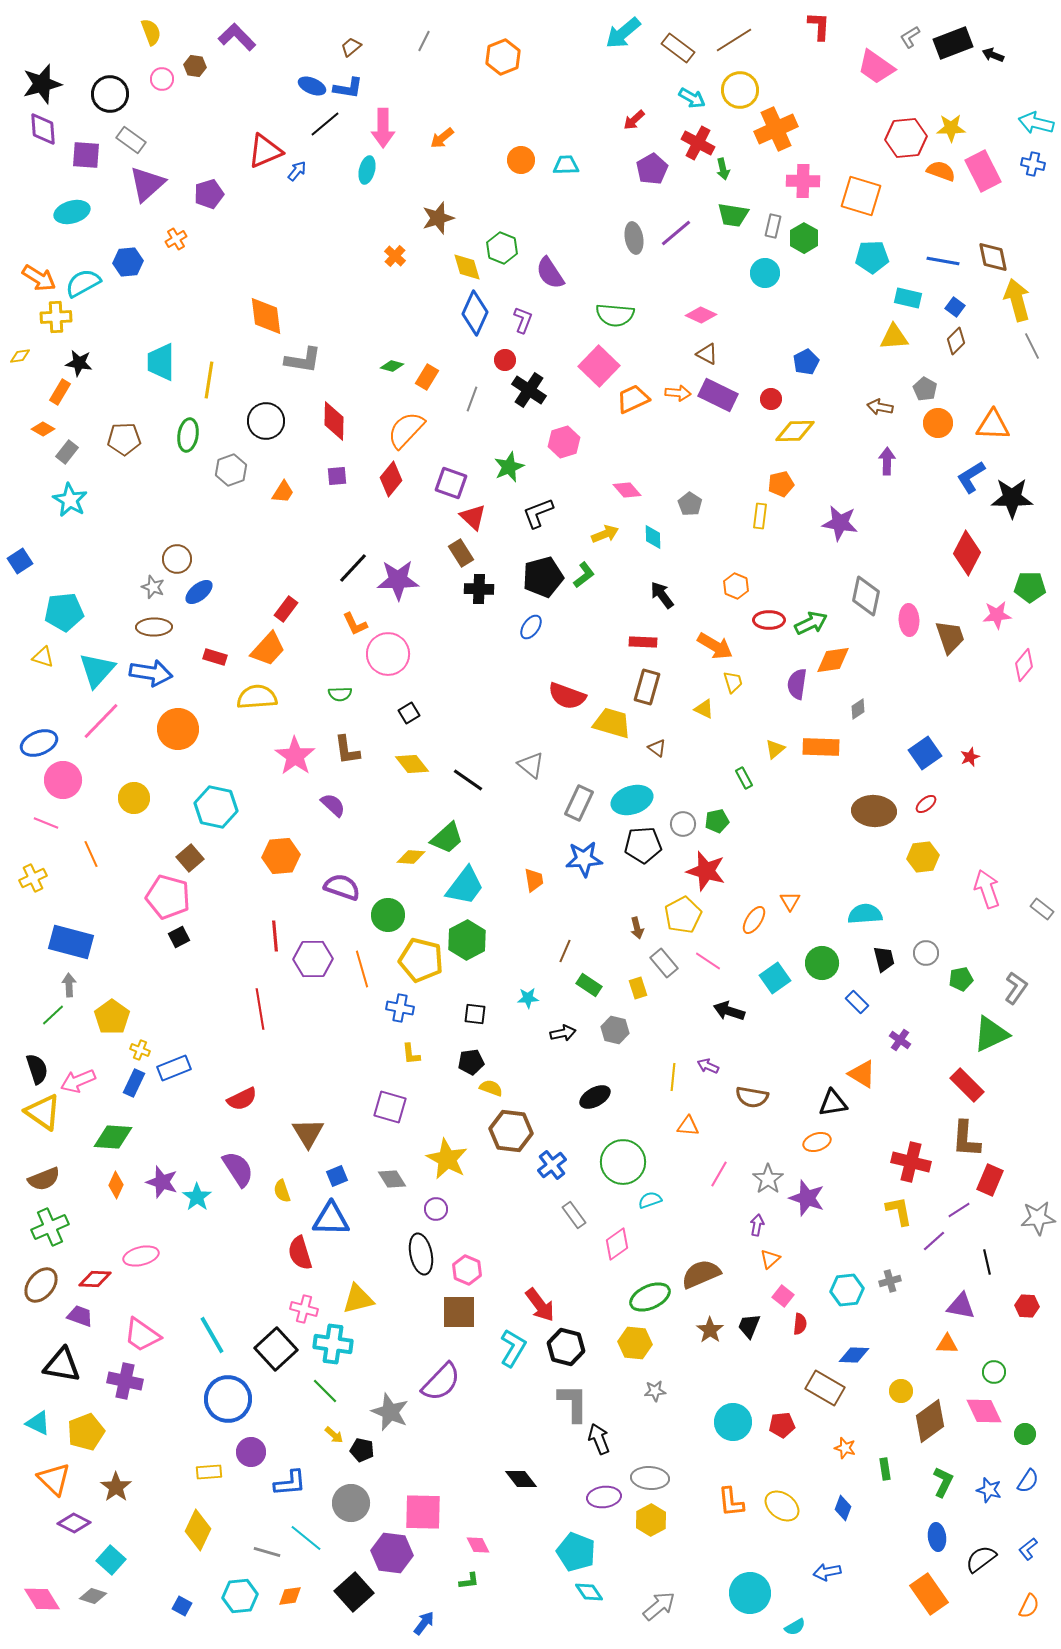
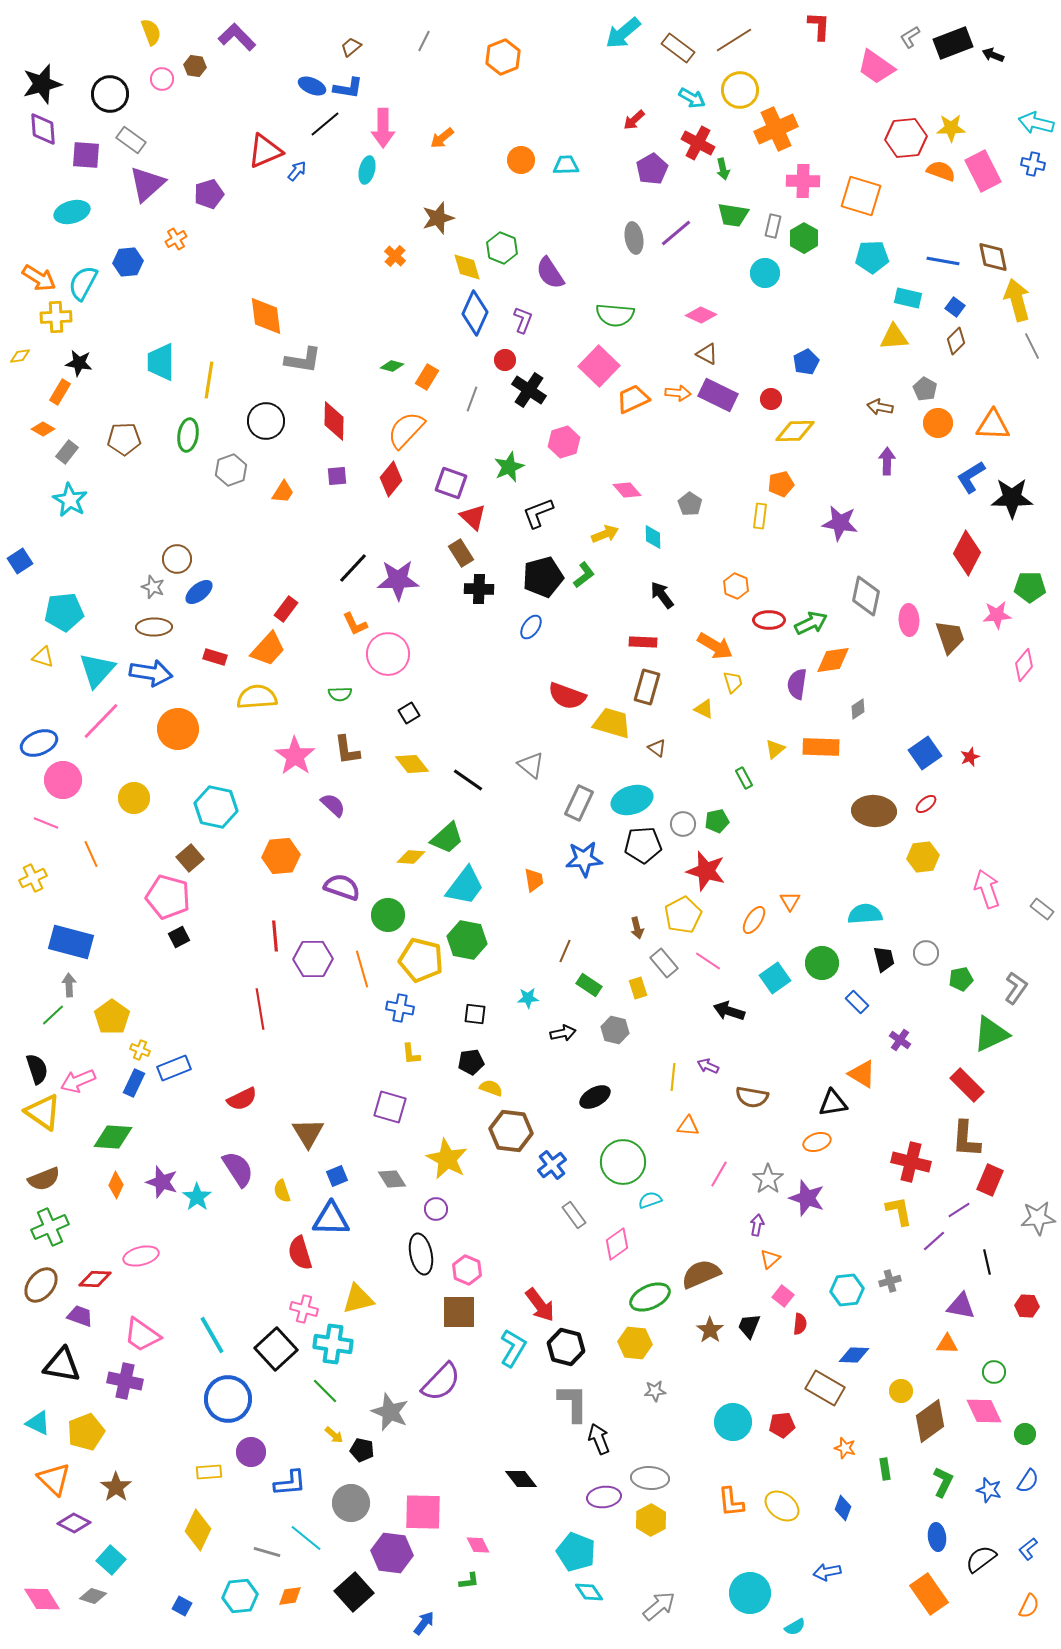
cyan semicircle at (83, 283): rotated 33 degrees counterclockwise
green hexagon at (467, 940): rotated 21 degrees counterclockwise
